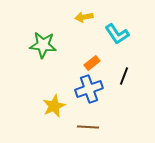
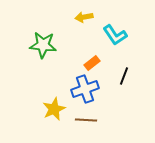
cyan L-shape: moved 2 px left, 1 px down
blue cross: moved 4 px left
yellow star: moved 3 px down
brown line: moved 2 px left, 7 px up
